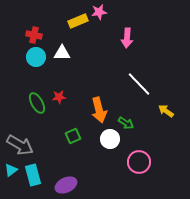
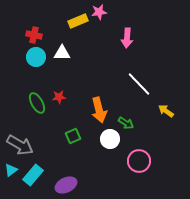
pink circle: moved 1 px up
cyan rectangle: rotated 55 degrees clockwise
